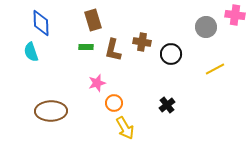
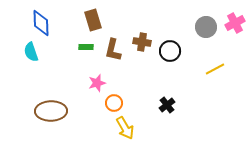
pink cross: moved 8 px down; rotated 36 degrees counterclockwise
black circle: moved 1 px left, 3 px up
